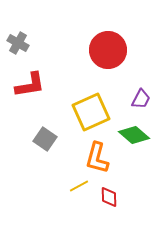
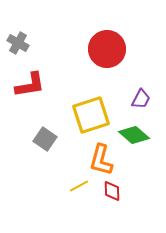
red circle: moved 1 px left, 1 px up
yellow square: moved 3 px down; rotated 6 degrees clockwise
orange L-shape: moved 4 px right, 2 px down
red diamond: moved 3 px right, 6 px up
